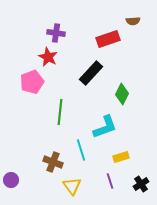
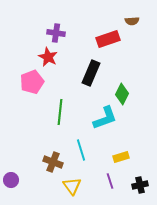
brown semicircle: moved 1 px left
black rectangle: rotated 20 degrees counterclockwise
cyan L-shape: moved 9 px up
black cross: moved 1 px left, 1 px down; rotated 21 degrees clockwise
